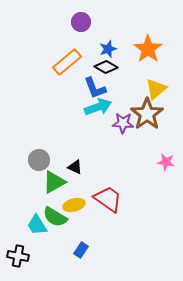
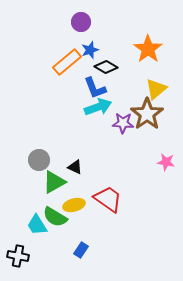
blue star: moved 18 px left, 1 px down
